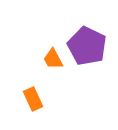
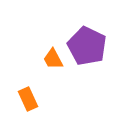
orange rectangle: moved 5 px left
